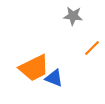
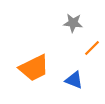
gray star: moved 7 px down
blue triangle: moved 20 px right, 2 px down
